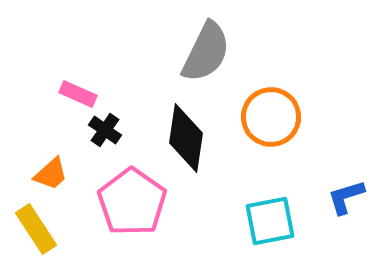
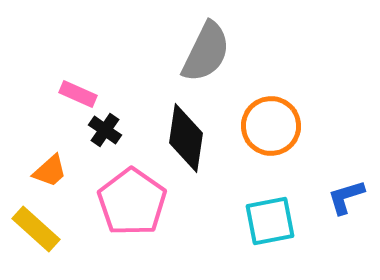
orange circle: moved 9 px down
orange trapezoid: moved 1 px left, 3 px up
yellow rectangle: rotated 15 degrees counterclockwise
